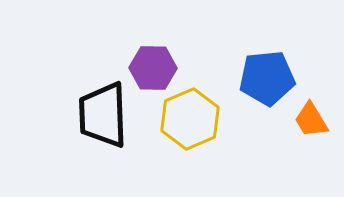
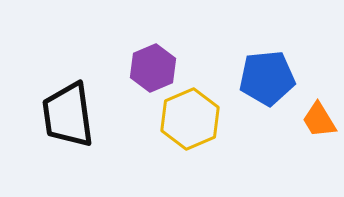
purple hexagon: rotated 24 degrees counterclockwise
black trapezoid: moved 35 px left; rotated 6 degrees counterclockwise
orange trapezoid: moved 8 px right
